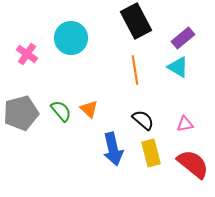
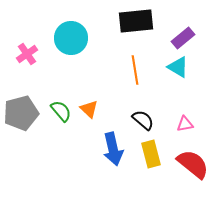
black rectangle: rotated 68 degrees counterclockwise
pink cross: rotated 20 degrees clockwise
yellow rectangle: moved 1 px down
